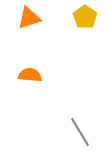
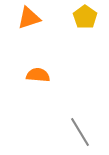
orange semicircle: moved 8 px right
